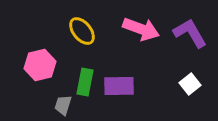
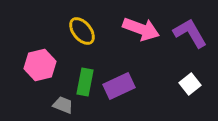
purple rectangle: rotated 24 degrees counterclockwise
gray trapezoid: rotated 95 degrees clockwise
